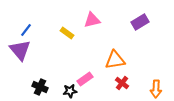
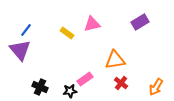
pink triangle: moved 4 px down
red cross: moved 1 px left
orange arrow: moved 2 px up; rotated 30 degrees clockwise
